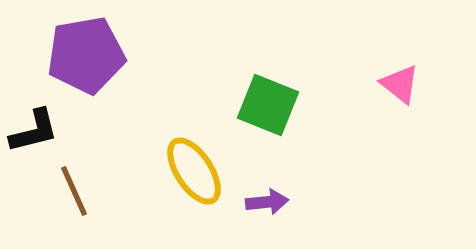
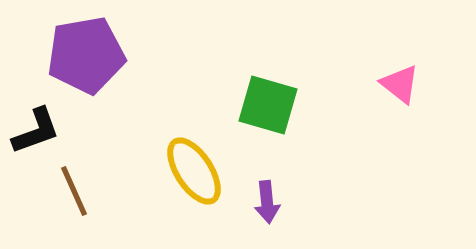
green square: rotated 6 degrees counterclockwise
black L-shape: moved 2 px right; rotated 6 degrees counterclockwise
purple arrow: rotated 90 degrees clockwise
